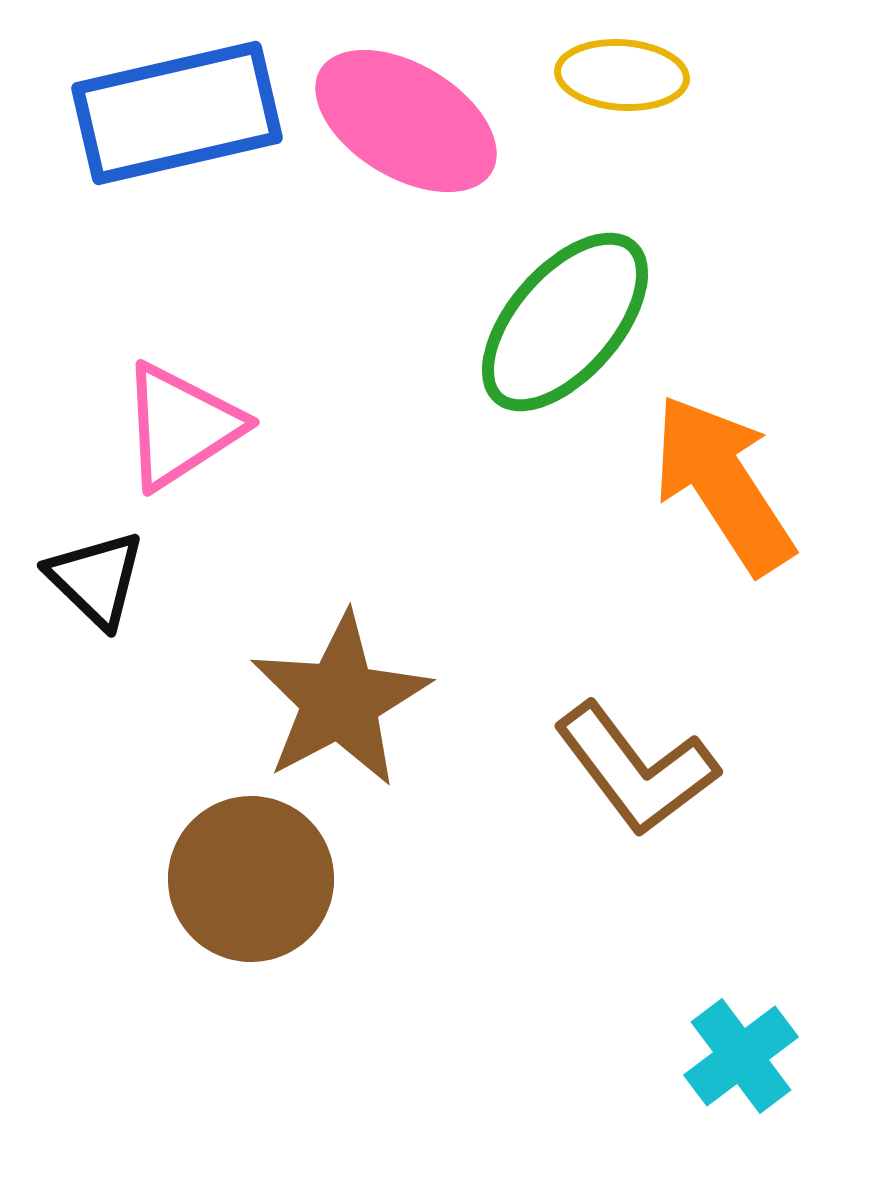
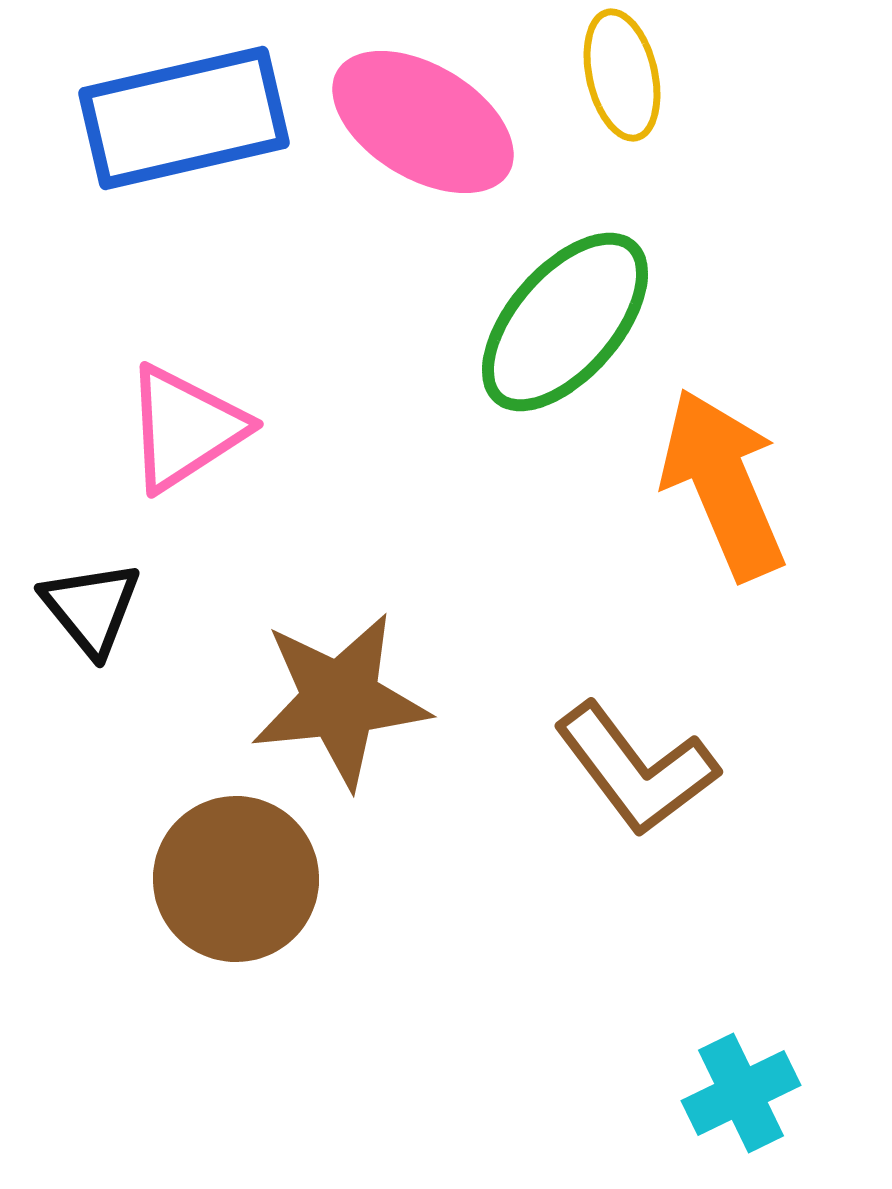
yellow ellipse: rotated 73 degrees clockwise
blue rectangle: moved 7 px right, 5 px down
pink ellipse: moved 17 px right, 1 px down
pink triangle: moved 4 px right, 2 px down
orange arrow: rotated 10 degrees clockwise
black triangle: moved 5 px left, 29 px down; rotated 7 degrees clockwise
brown star: rotated 22 degrees clockwise
brown circle: moved 15 px left
cyan cross: moved 37 px down; rotated 11 degrees clockwise
